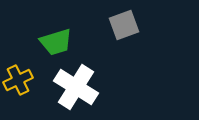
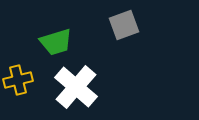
yellow cross: rotated 12 degrees clockwise
white cross: rotated 9 degrees clockwise
